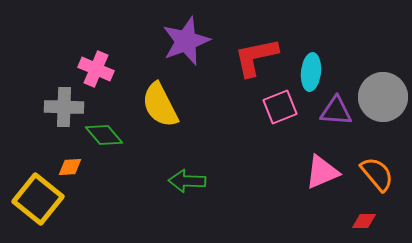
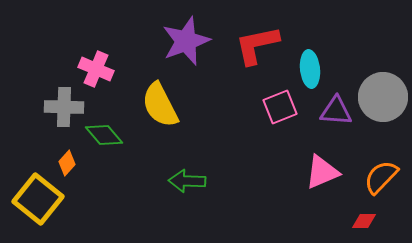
red L-shape: moved 1 px right, 12 px up
cyan ellipse: moved 1 px left, 3 px up; rotated 12 degrees counterclockwise
orange diamond: moved 3 px left, 4 px up; rotated 45 degrees counterclockwise
orange semicircle: moved 4 px right, 3 px down; rotated 96 degrees counterclockwise
